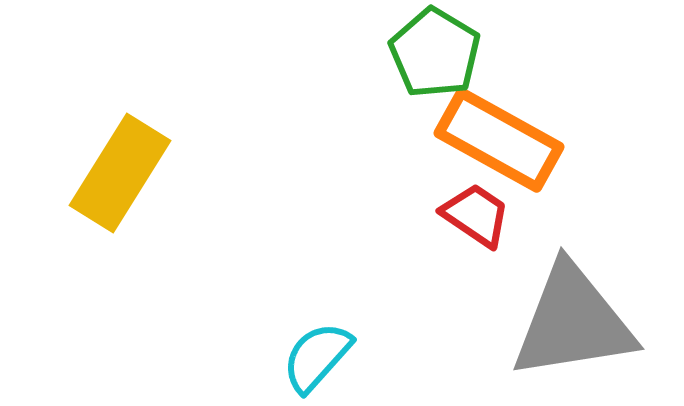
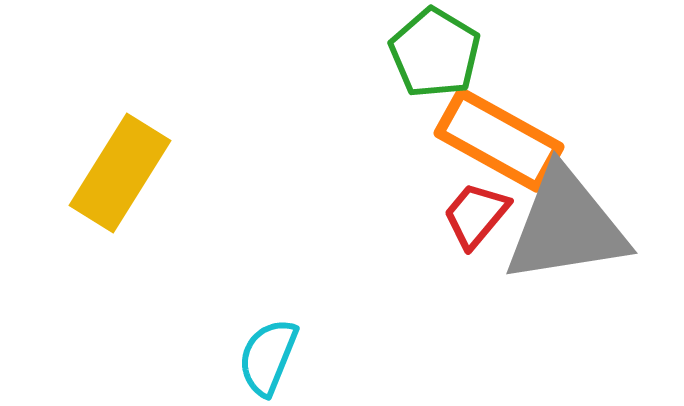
red trapezoid: rotated 84 degrees counterclockwise
gray triangle: moved 7 px left, 96 px up
cyan semicircle: moved 49 px left; rotated 20 degrees counterclockwise
